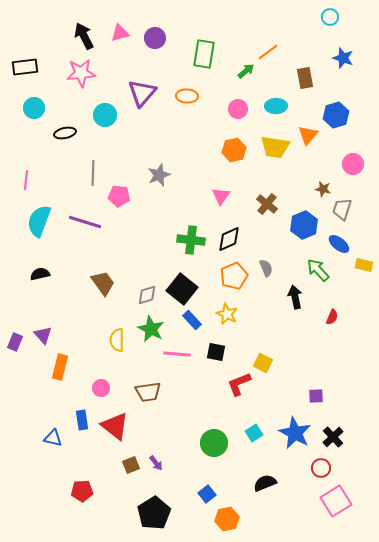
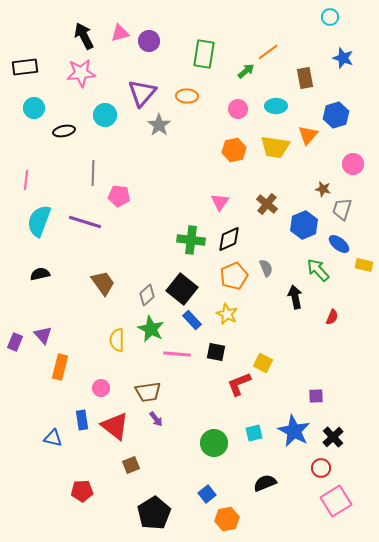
purple circle at (155, 38): moved 6 px left, 3 px down
black ellipse at (65, 133): moved 1 px left, 2 px up
gray star at (159, 175): moved 50 px up; rotated 15 degrees counterclockwise
pink triangle at (221, 196): moved 1 px left, 6 px down
gray diamond at (147, 295): rotated 25 degrees counterclockwise
cyan square at (254, 433): rotated 18 degrees clockwise
blue star at (295, 433): moved 1 px left, 2 px up
purple arrow at (156, 463): moved 44 px up
